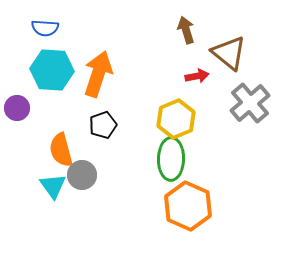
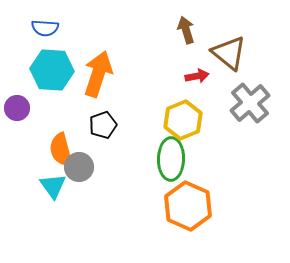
yellow hexagon: moved 7 px right, 1 px down
gray circle: moved 3 px left, 8 px up
